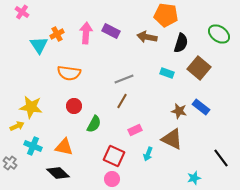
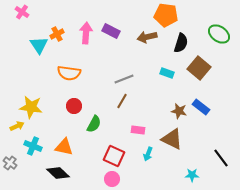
brown arrow: rotated 24 degrees counterclockwise
pink rectangle: moved 3 px right; rotated 32 degrees clockwise
cyan star: moved 2 px left, 3 px up; rotated 16 degrees clockwise
